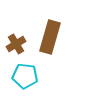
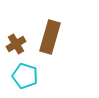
cyan pentagon: rotated 10 degrees clockwise
